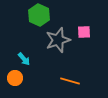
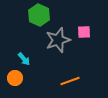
orange line: rotated 36 degrees counterclockwise
